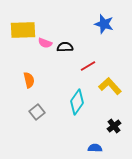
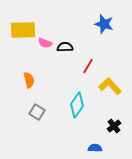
red line: rotated 28 degrees counterclockwise
cyan diamond: moved 3 px down
gray square: rotated 21 degrees counterclockwise
